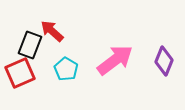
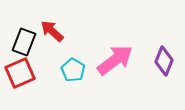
black rectangle: moved 6 px left, 3 px up
cyan pentagon: moved 7 px right, 1 px down
